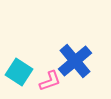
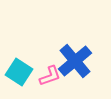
pink L-shape: moved 5 px up
